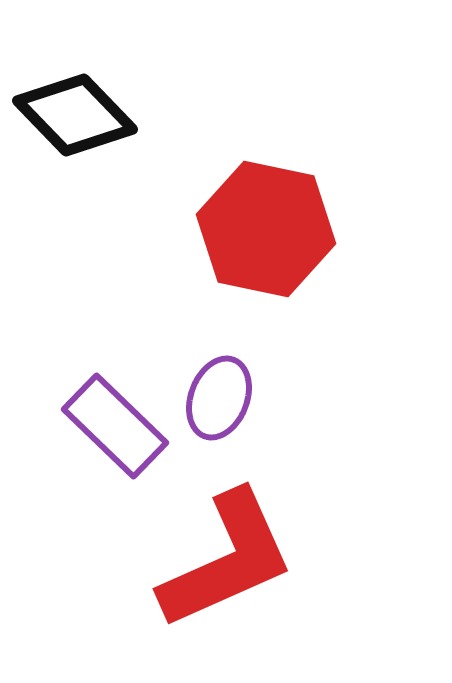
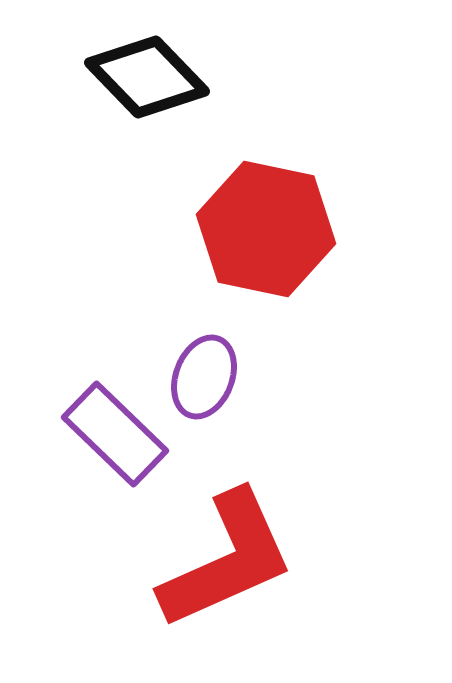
black diamond: moved 72 px right, 38 px up
purple ellipse: moved 15 px left, 21 px up
purple rectangle: moved 8 px down
